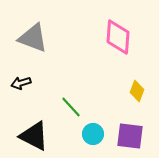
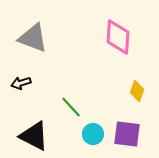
purple square: moved 3 px left, 2 px up
